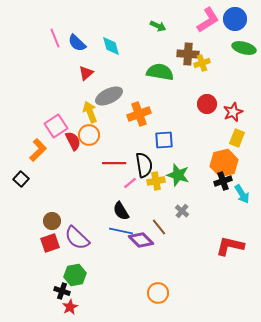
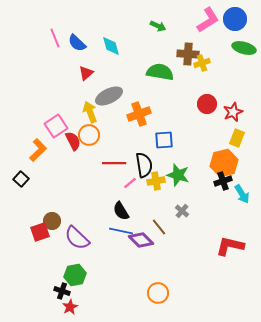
red square at (50, 243): moved 10 px left, 11 px up
